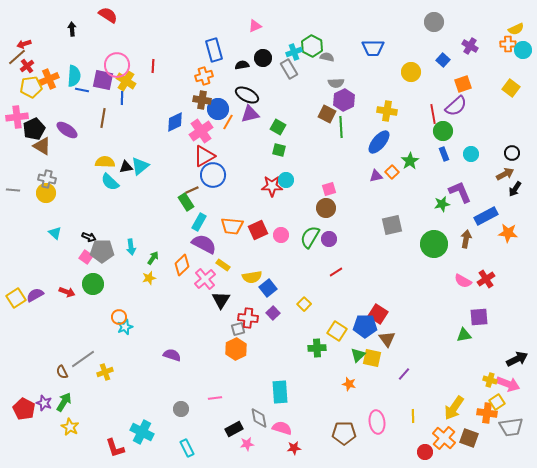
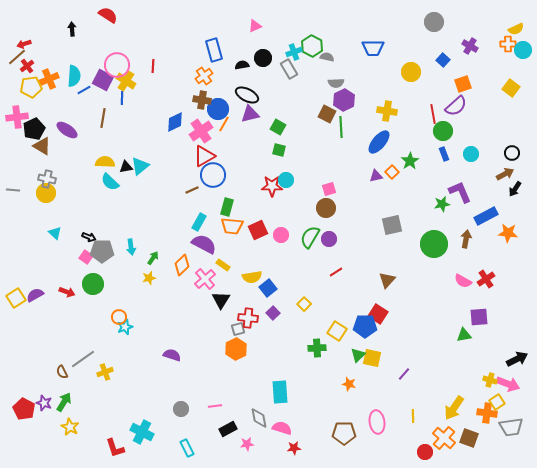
orange cross at (204, 76): rotated 18 degrees counterclockwise
purple square at (103, 80): rotated 15 degrees clockwise
blue line at (82, 90): moved 2 px right; rotated 40 degrees counterclockwise
orange line at (228, 122): moved 4 px left, 2 px down
green rectangle at (186, 202): moved 41 px right, 5 px down; rotated 48 degrees clockwise
brown triangle at (387, 339): moved 59 px up; rotated 18 degrees clockwise
pink line at (215, 398): moved 8 px down
black rectangle at (234, 429): moved 6 px left
